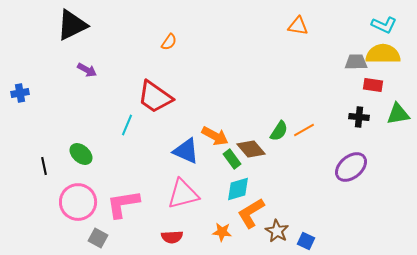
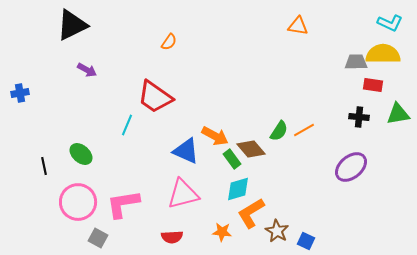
cyan L-shape: moved 6 px right, 2 px up
